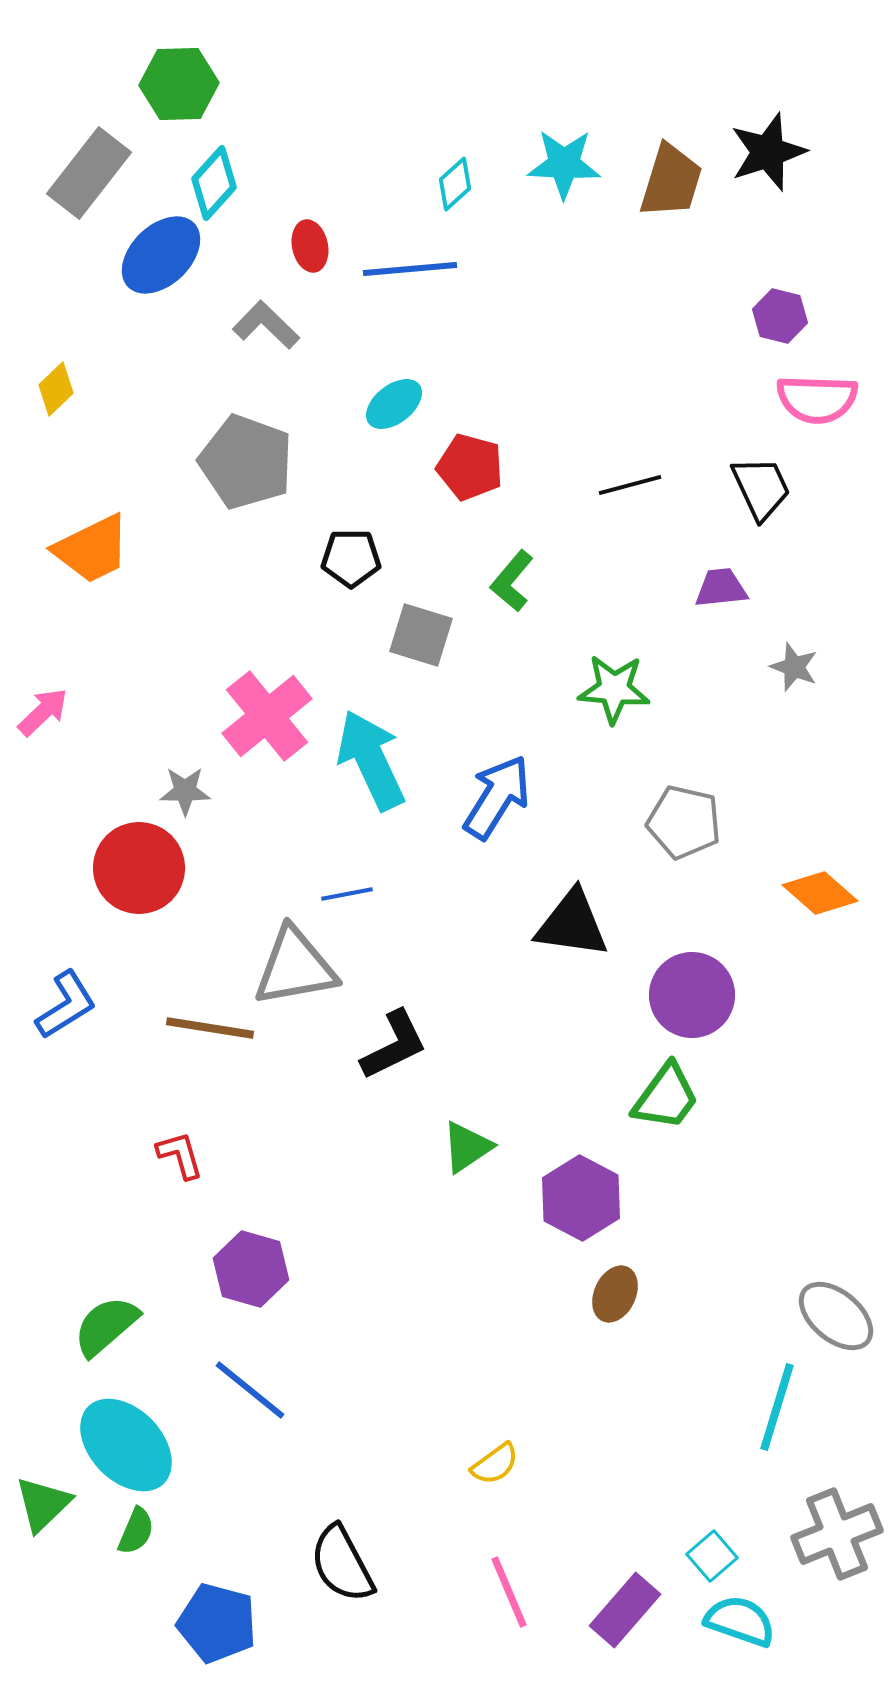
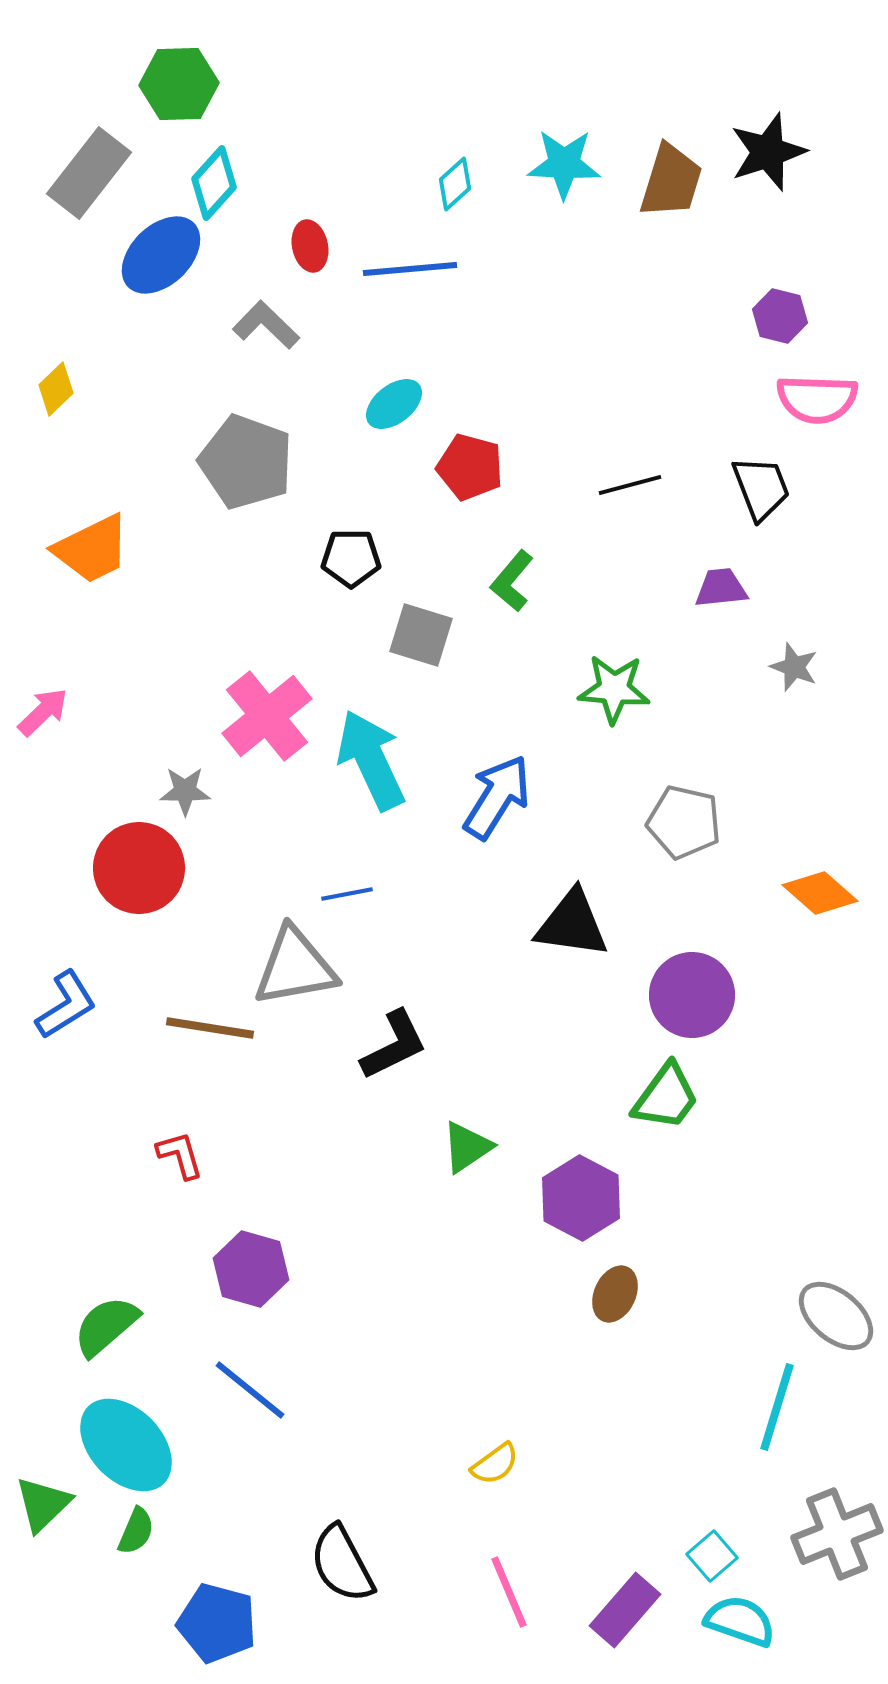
black trapezoid at (761, 488): rotated 4 degrees clockwise
